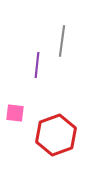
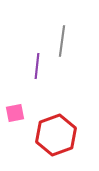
purple line: moved 1 px down
pink square: rotated 18 degrees counterclockwise
